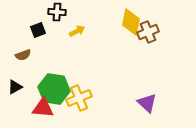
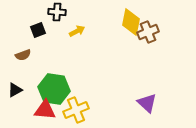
black triangle: moved 3 px down
yellow cross: moved 3 px left, 12 px down
red triangle: moved 2 px right, 2 px down
